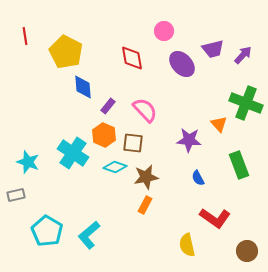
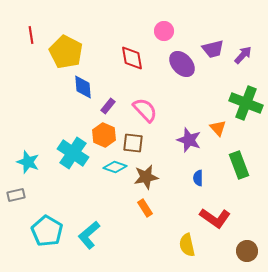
red line: moved 6 px right, 1 px up
orange triangle: moved 1 px left, 4 px down
purple star: rotated 15 degrees clockwise
blue semicircle: rotated 28 degrees clockwise
orange rectangle: moved 3 px down; rotated 60 degrees counterclockwise
